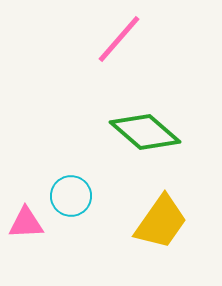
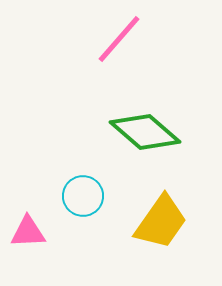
cyan circle: moved 12 px right
pink triangle: moved 2 px right, 9 px down
